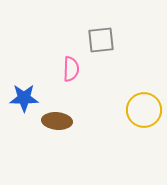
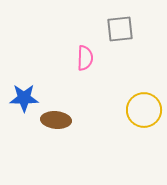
gray square: moved 19 px right, 11 px up
pink semicircle: moved 14 px right, 11 px up
brown ellipse: moved 1 px left, 1 px up
